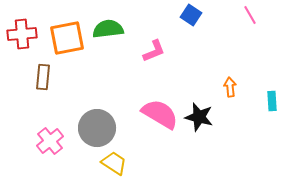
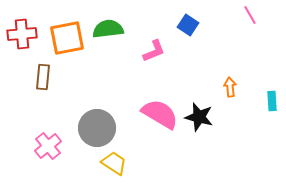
blue square: moved 3 px left, 10 px down
pink cross: moved 2 px left, 5 px down
